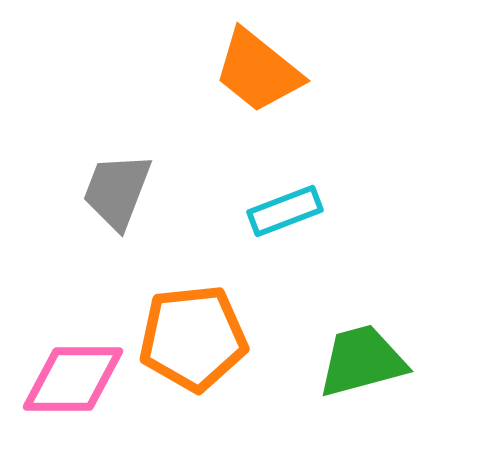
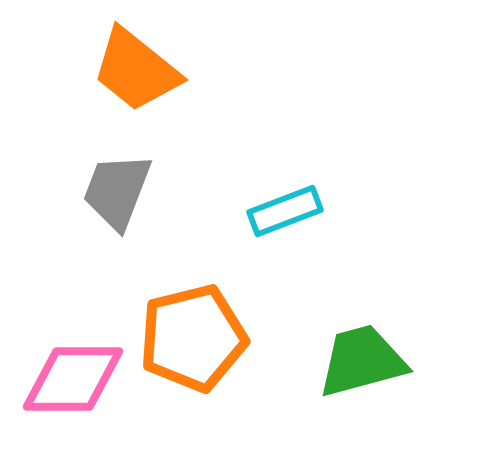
orange trapezoid: moved 122 px left, 1 px up
orange pentagon: rotated 8 degrees counterclockwise
